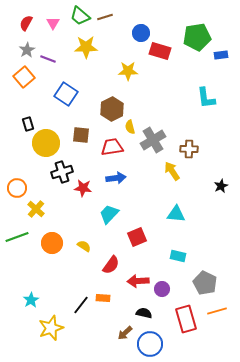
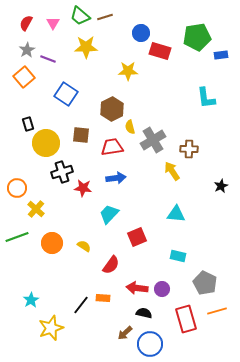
red arrow at (138, 281): moved 1 px left, 7 px down; rotated 10 degrees clockwise
